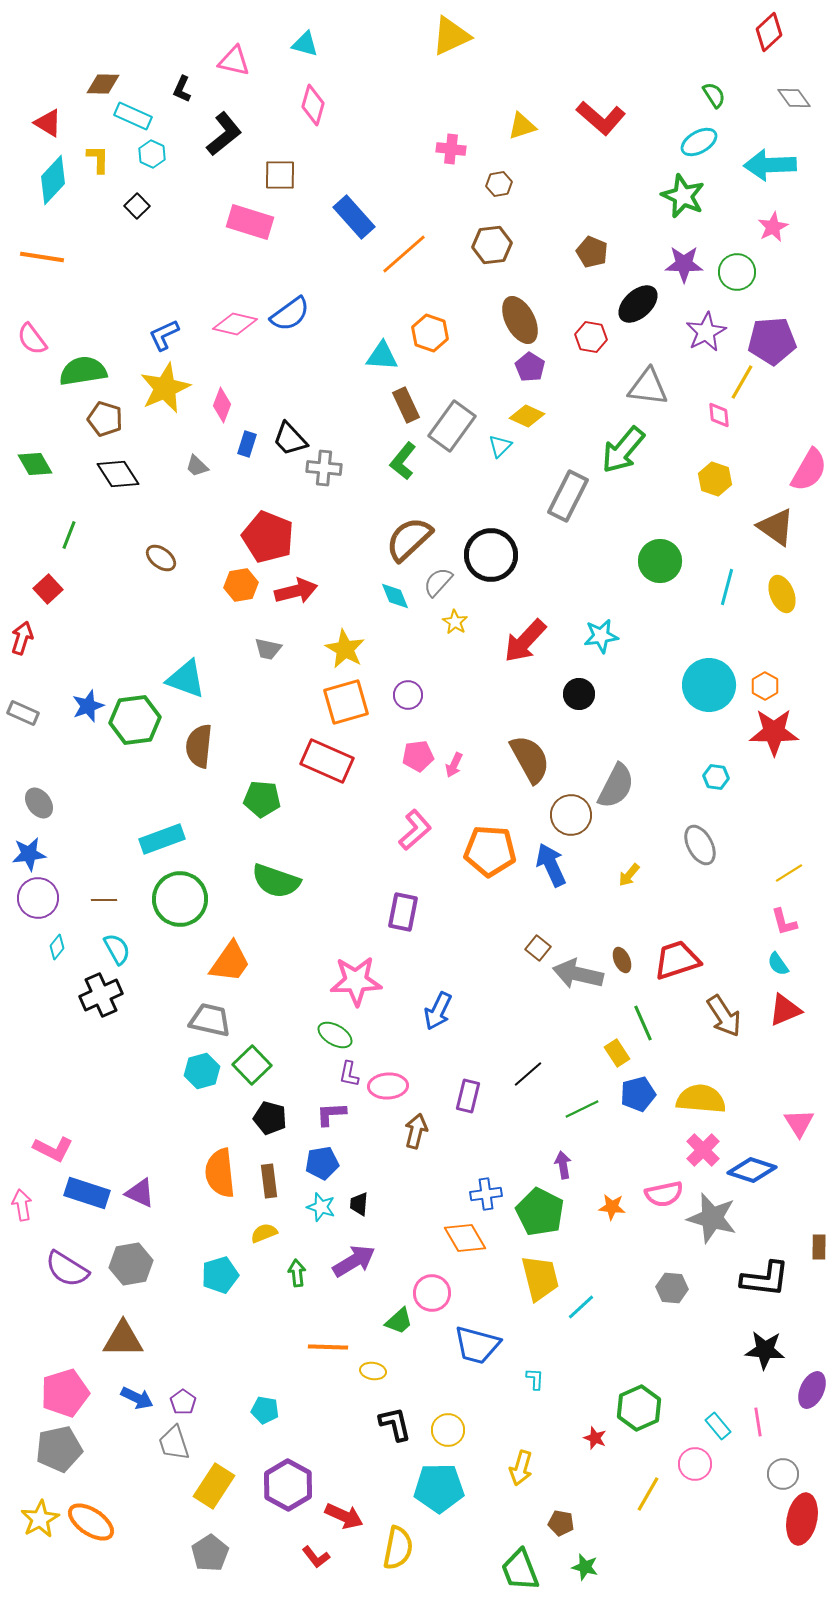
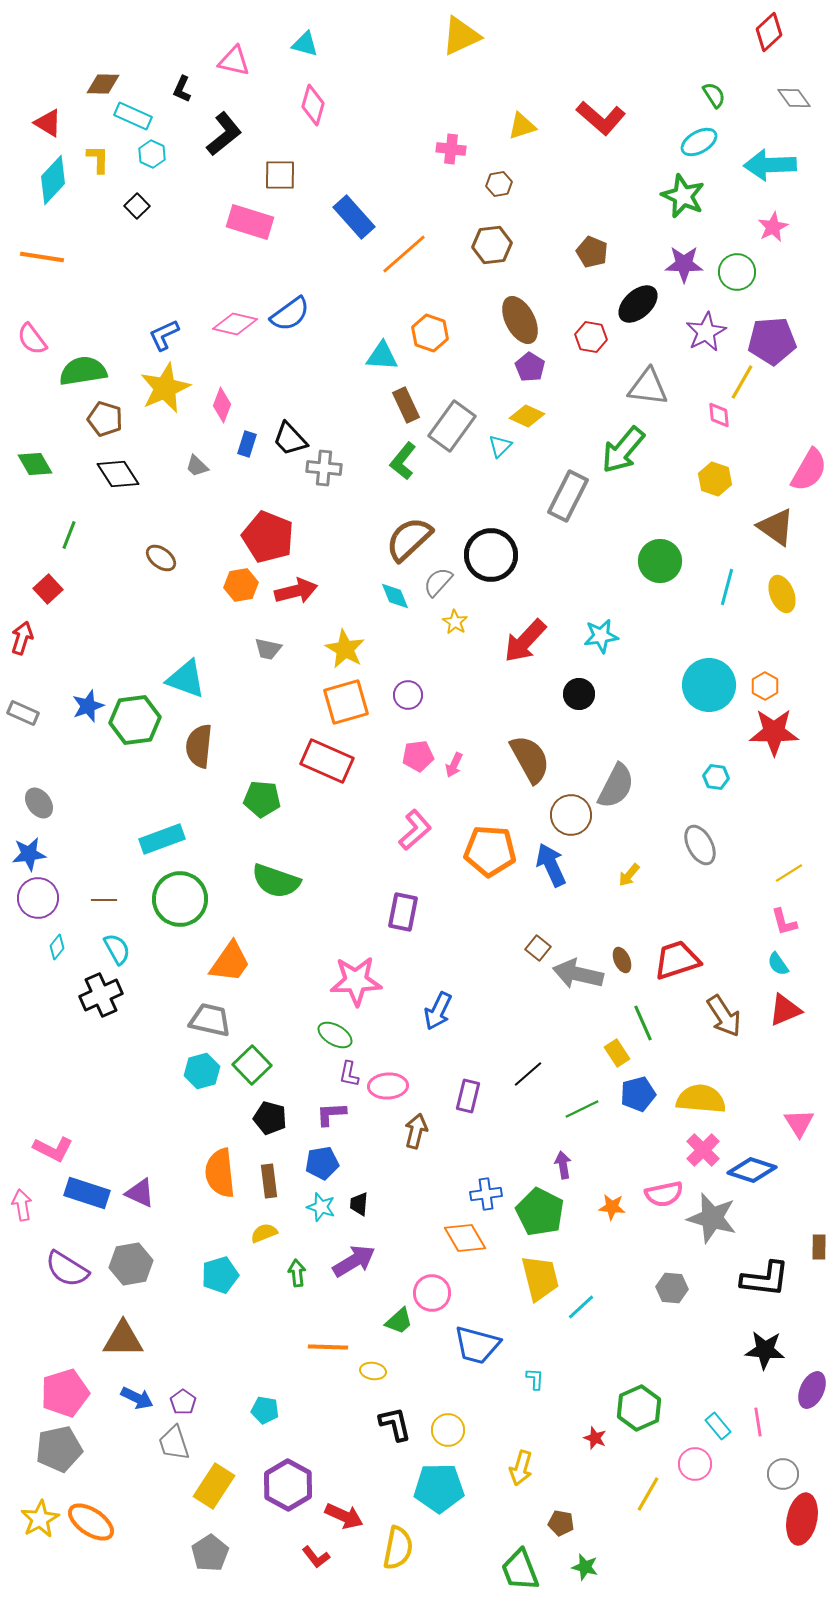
yellow triangle at (451, 36): moved 10 px right
